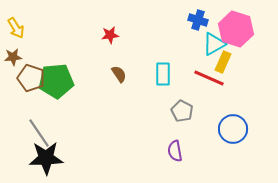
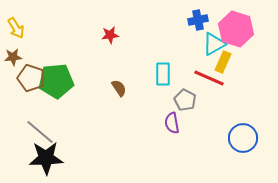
blue cross: rotated 30 degrees counterclockwise
brown semicircle: moved 14 px down
gray pentagon: moved 3 px right, 11 px up
blue circle: moved 10 px right, 9 px down
gray line: moved 1 px right, 1 px up; rotated 16 degrees counterclockwise
purple semicircle: moved 3 px left, 28 px up
